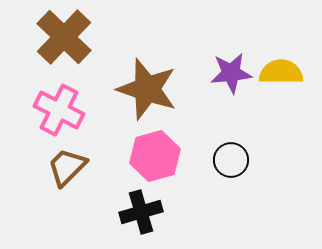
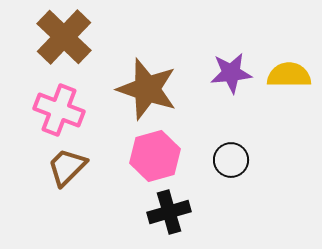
yellow semicircle: moved 8 px right, 3 px down
pink cross: rotated 6 degrees counterclockwise
black cross: moved 28 px right
